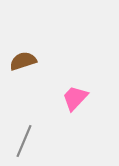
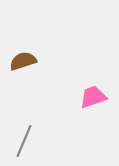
pink trapezoid: moved 18 px right, 1 px up; rotated 28 degrees clockwise
